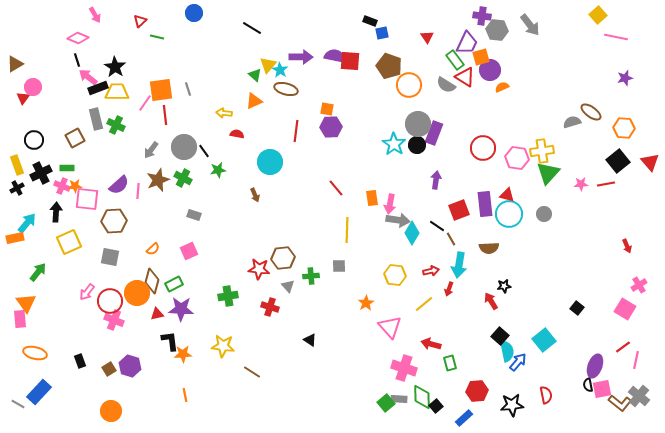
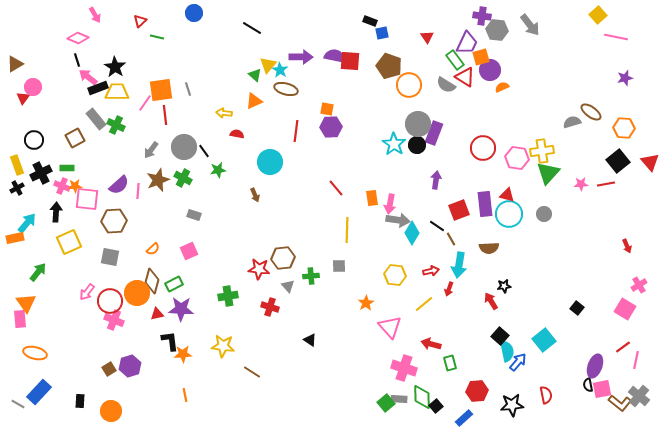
gray rectangle at (96, 119): rotated 25 degrees counterclockwise
black rectangle at (80, 361): moved 40 px down; rotated 24 degrees clockwise
purple hexagon at (130, 366): rotated 25 degrees clockwise
